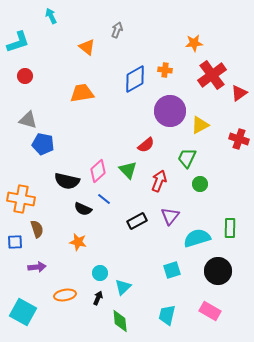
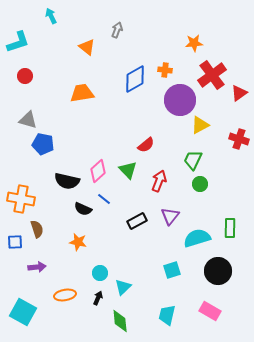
purple circle at (170, 111): moved 10 px right, 11 px up
green trapezoid at (187, 158): moved 6 px right, 2 px down
